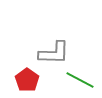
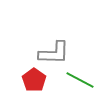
red pentagon: moved 7 px right
